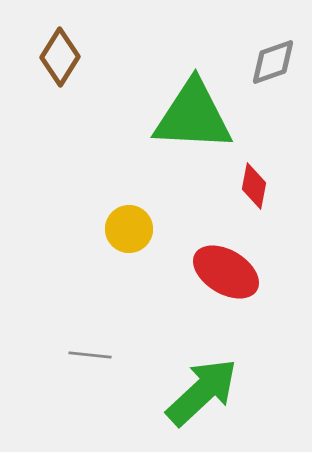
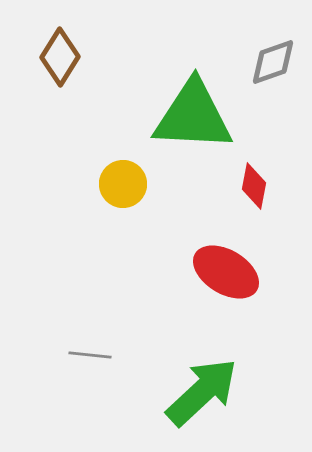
yellow circle: moved 6 px left, 45 px up
